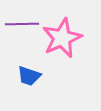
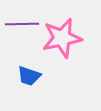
pink star: rotated 12 degrees clockwise
